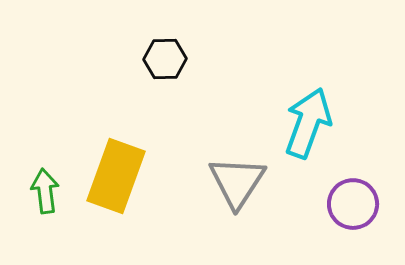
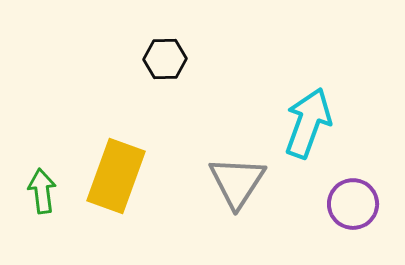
green arrow: moved 3 px left
